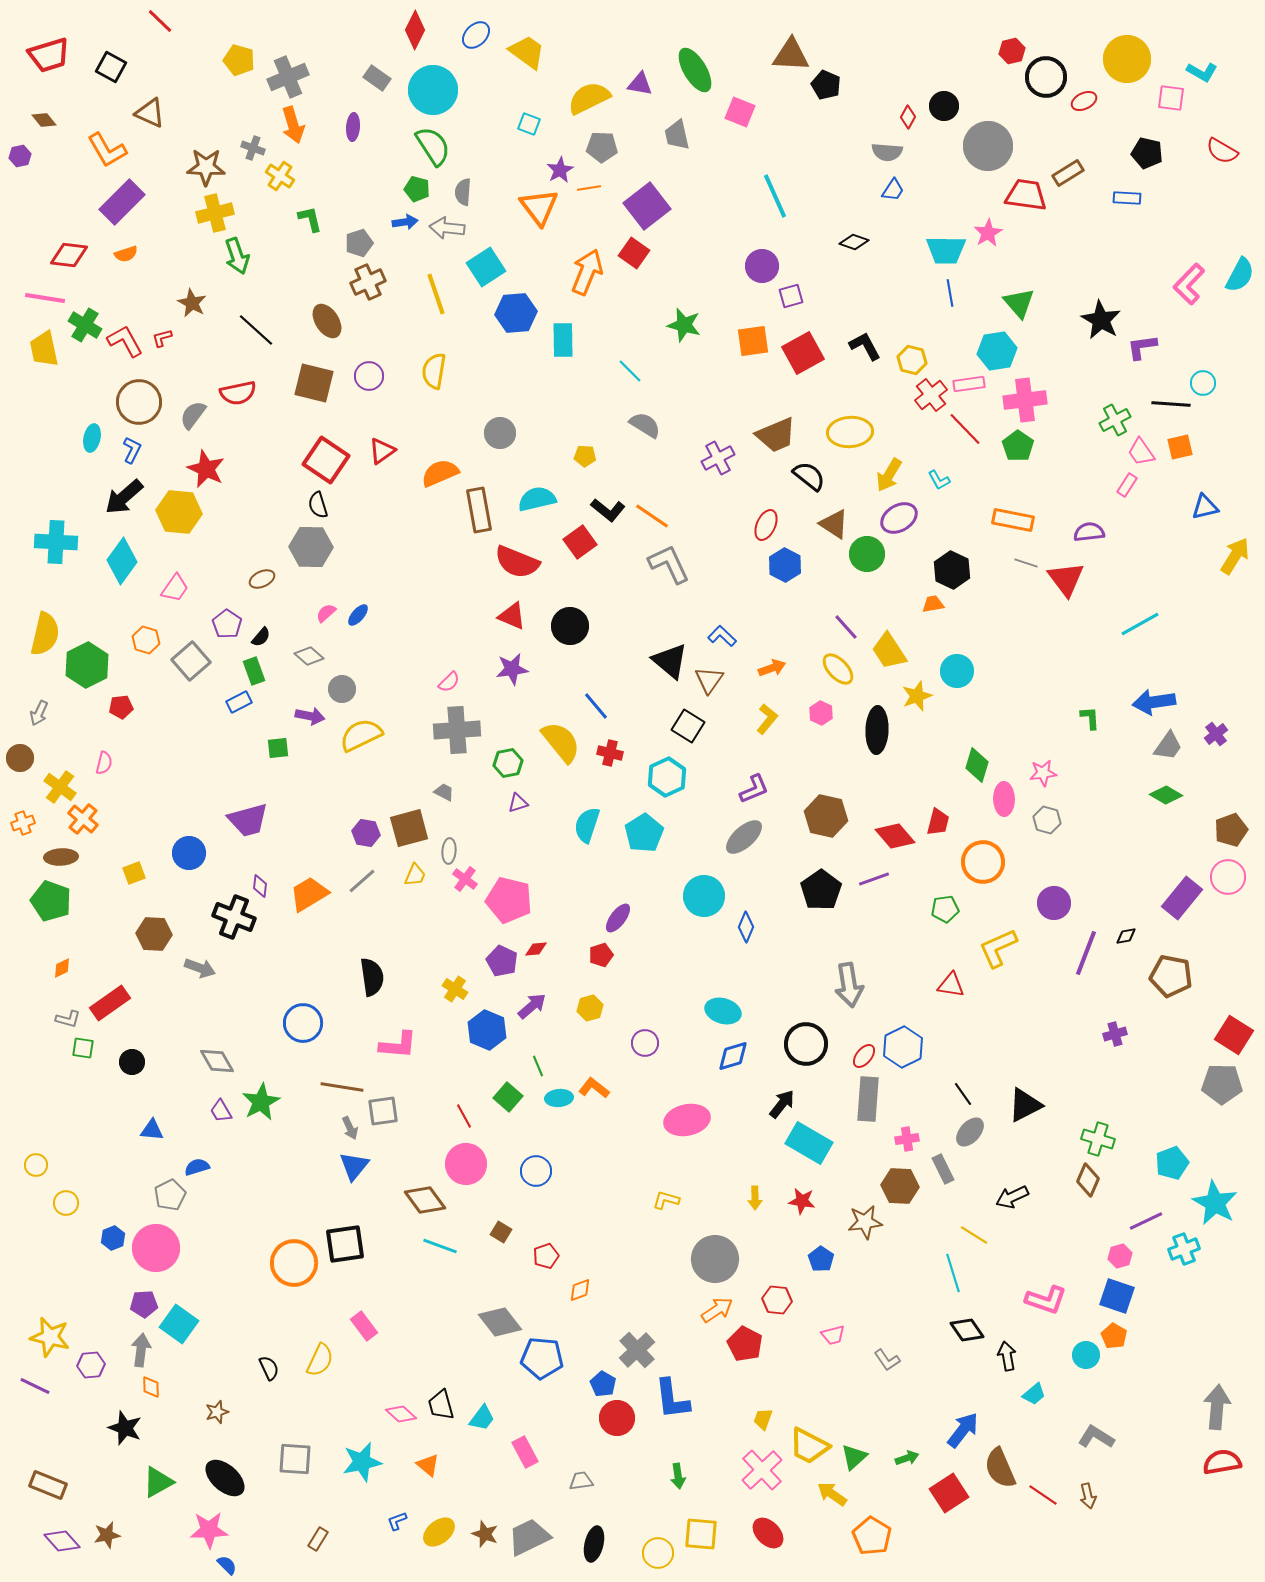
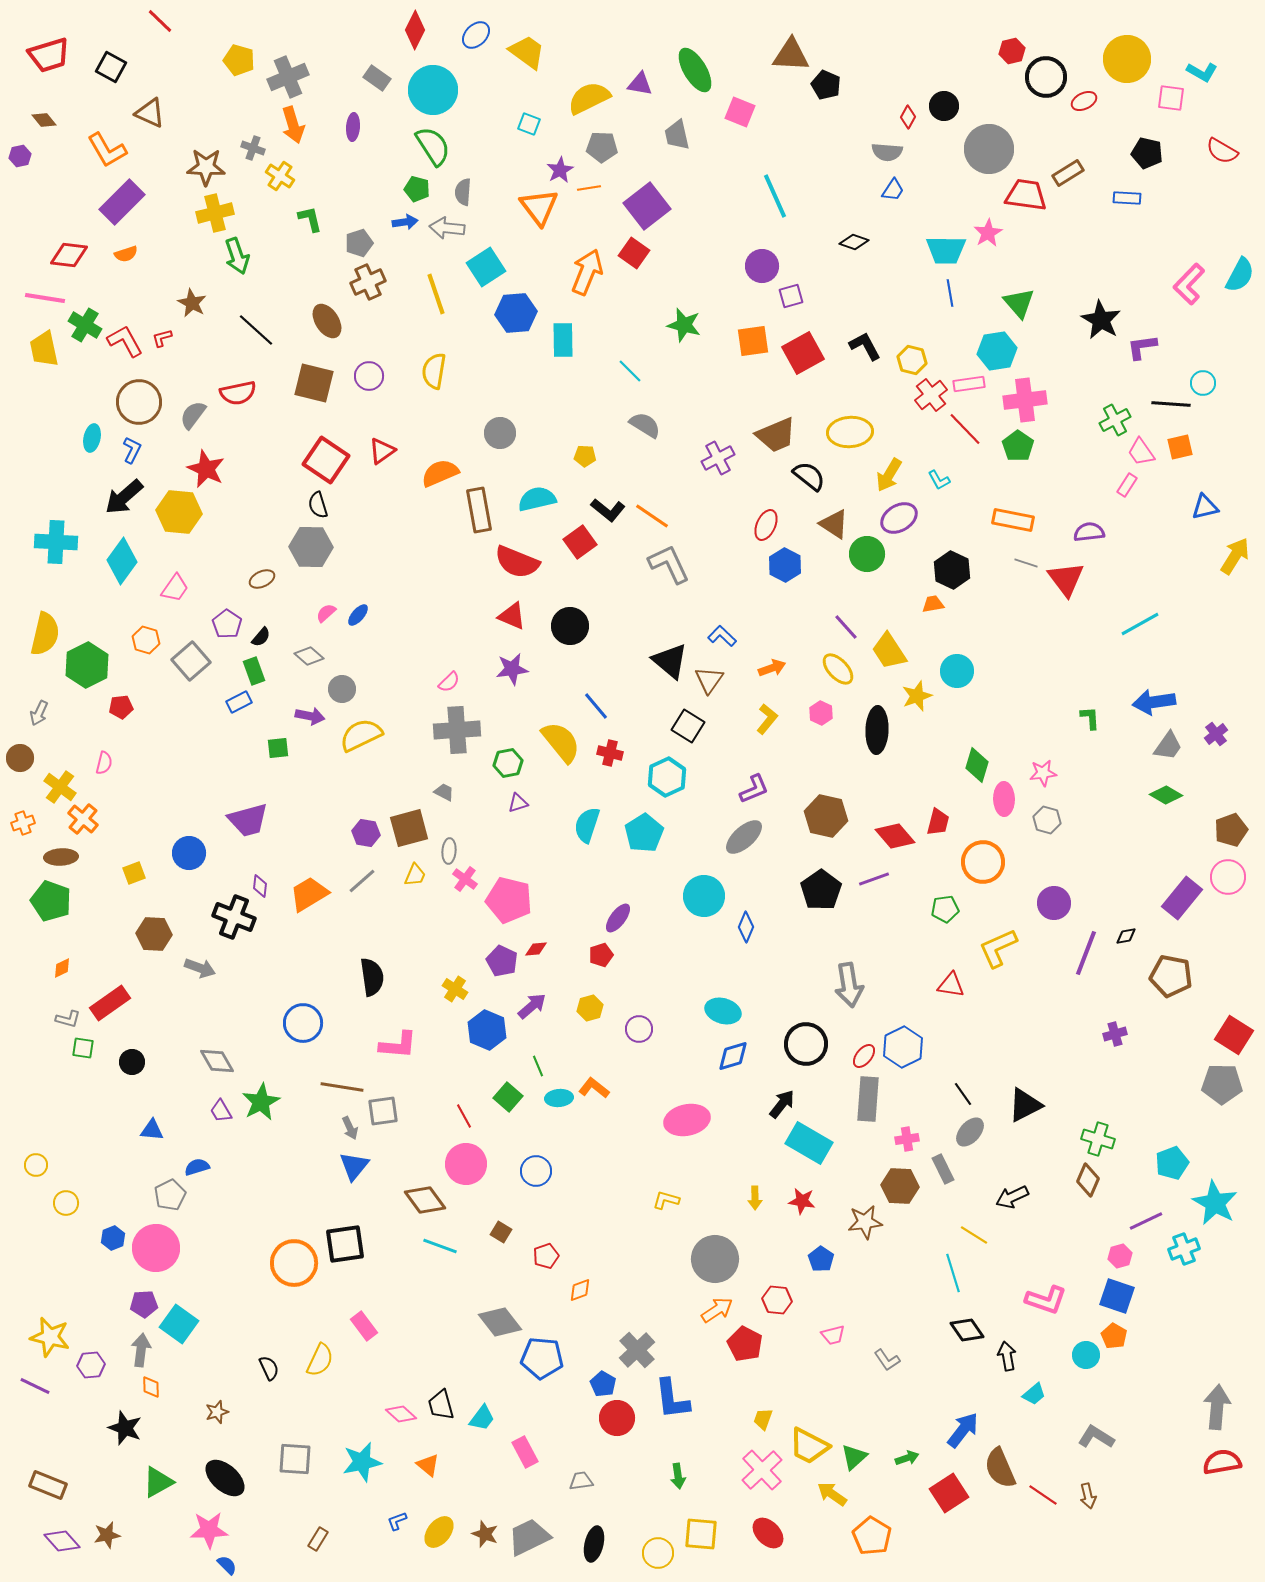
gray circle at (988, 146): moved 1 px right, 3 px down
purple circle at (645, 1043): moved 6 px left, 14 px up
yellow ellipse at (439, 1532): rotated 12 degrees counterclockwise
